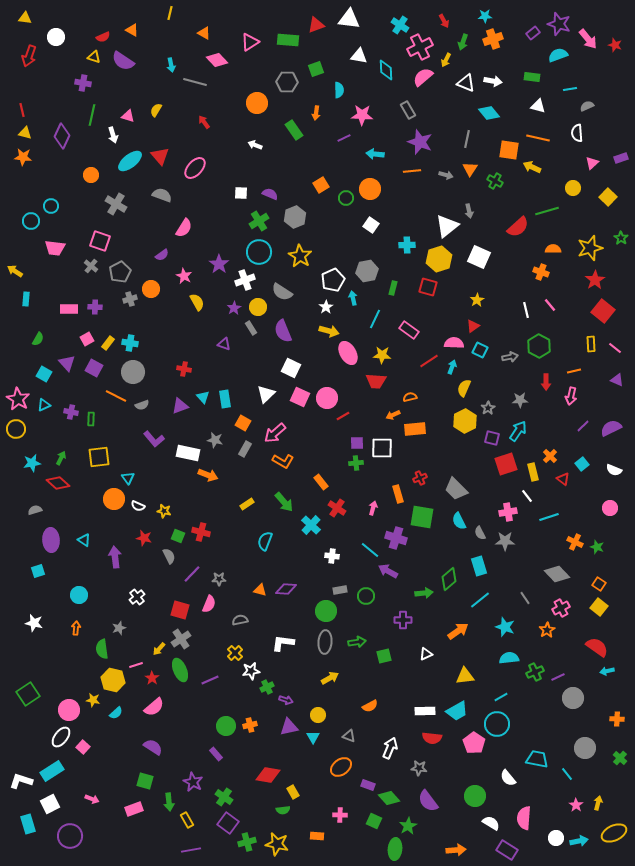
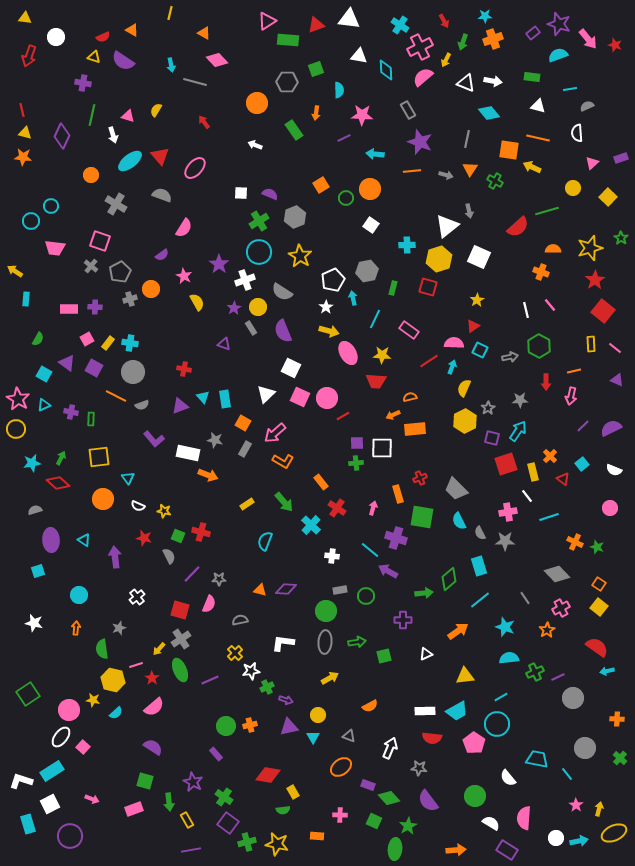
pink triangle at (250, 42): moved 17 px right, 21 px up
purple triangle at (67, 363): rotated 12 degrees counterclockwise
orange circle at (114, 499): moved 11 px left
yellow arrow at (598, 803): moved 1 px right, 6 px down
